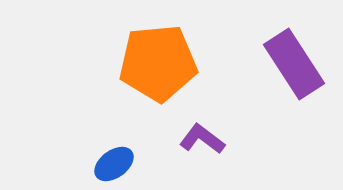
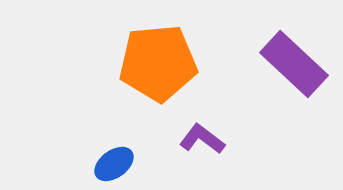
purple rectangle: rotated 14 degrees counterclockwise
